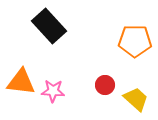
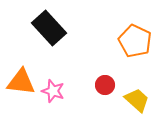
black rectangle: moved 2 px down
orange pentagon: rotated 24 degrees clockwise
pink star: rotated 15 degrees clockwise
yellow trapezoid: moved 1 px right, 1 px down
